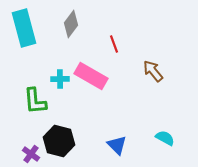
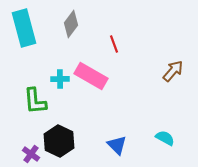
brown arrow: moved 20 px right; rotated 80 degrees clockwise
black hexagon: rotated 12 degrees clockwise
